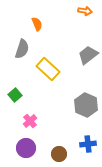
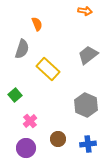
brown circle: moved 1 px left, 15 px up
